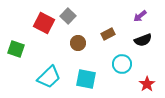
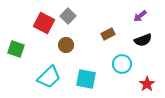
brown circle: moved 12 px left, 2 px down
